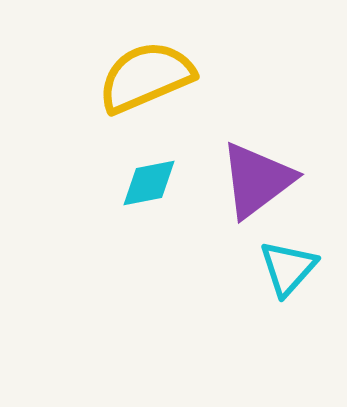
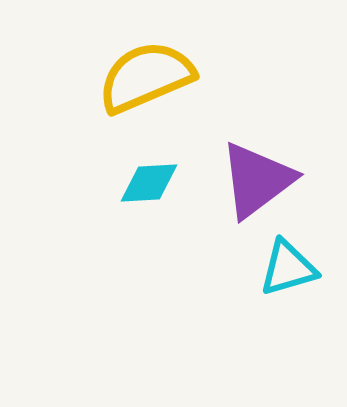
cyan diamond: rotated 8 degrees clockwise
cyan triangle: rotated 32 degrees clockwise
